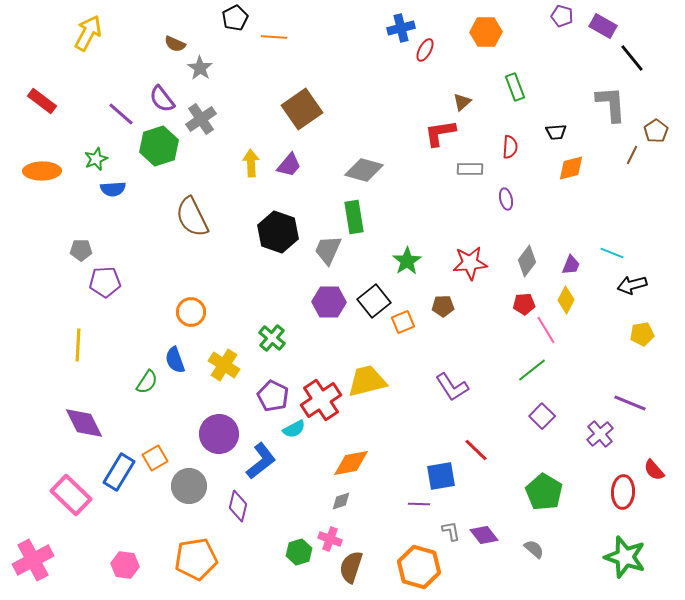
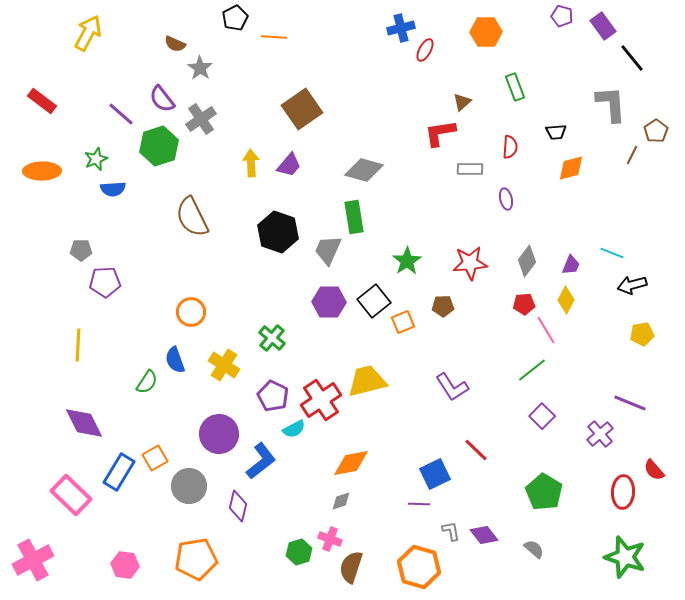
purple rectangle at (603, 26): rotated 24 degrees clockwise
blue square at (441, 476): moved 6 px left, 2 px up; rotated 16 degrees counterclockwise
